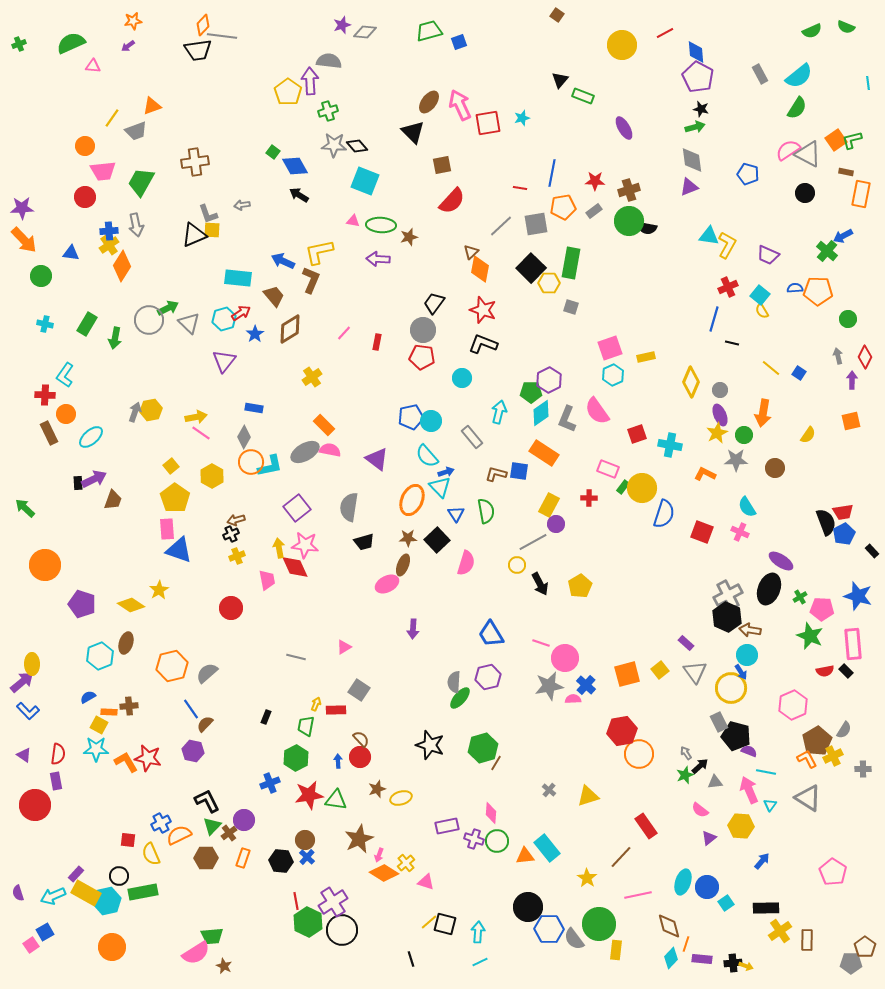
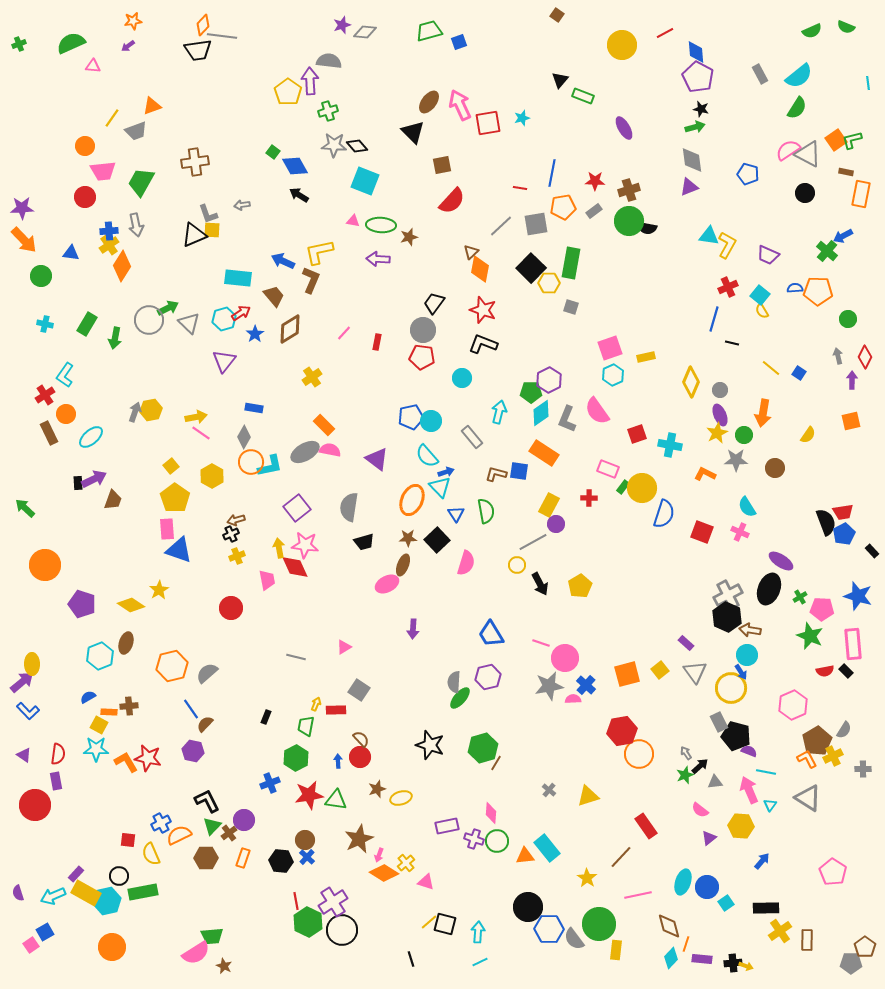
red cross at (45, 395): rotated 36 degrees counterclockwise
